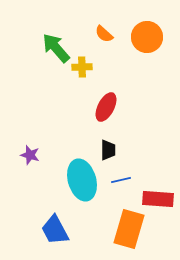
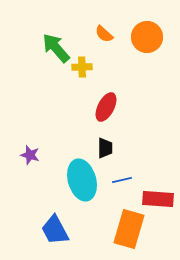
black trapezoid: moved 3 px left, 2 px up
blue line: moved 1 px right
